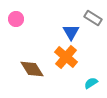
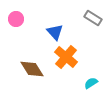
blue triangle: moved 16 px left; rotated 12 degrees counterclockwise
